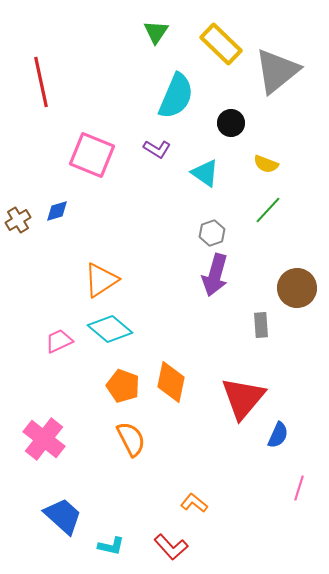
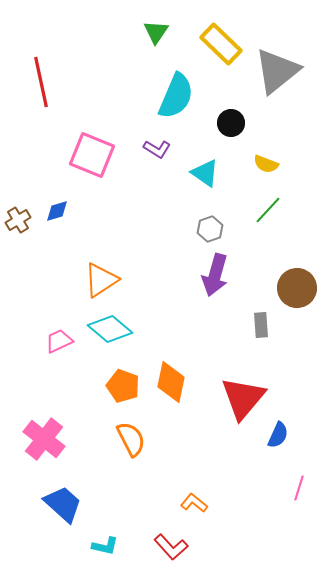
gray hexagon: moved 2 px left, 4 px up
blue trapezoid: moved 12 px up
cyan L-shape: moved 6 px left
